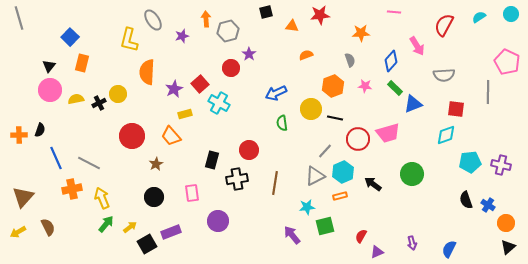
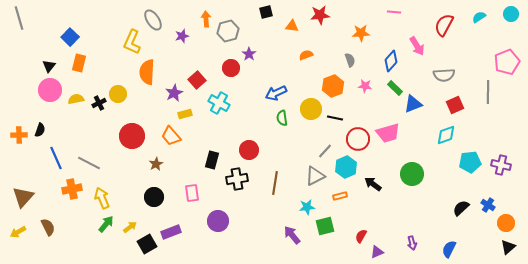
yellow L-shape at (129, 40): moved 3 px right, 2 px down; rotated 10 degrees clockwise
pink pentagon at (507, 62): rotated 25 degrees clockwise
orange rectangle at (82, 63): moved 3 px left
red square at (200, 84): moved 3 px left, 4 px up
purple star at (174, 89): moved 4 px down
red square at (456, 109): moved 1 px left, 4 px up; rotated 30 degrees counterclockwise
green semicircle at (282, 123): moved 5 px up
cyan hexagon at (343, 172): moved 3 px right, 5 px up
black semicircle at (466, 200): moved 5 px left, 8 px down; rotated 66 degrees clockwise
